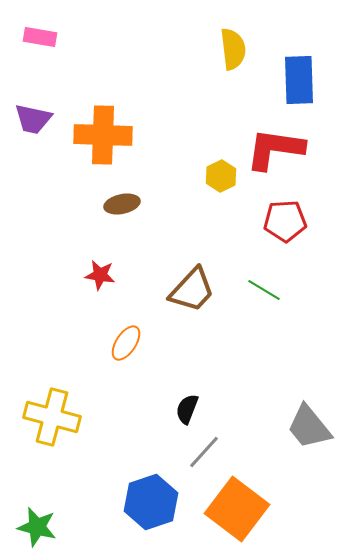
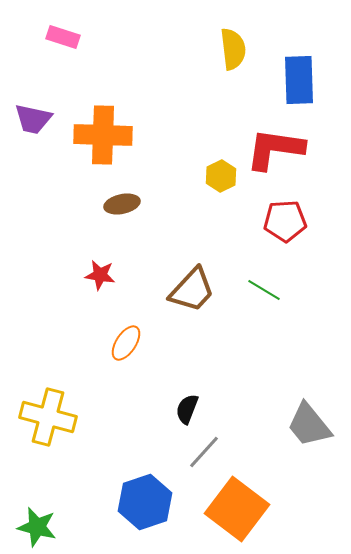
pink rectangle: moved 23 px right; rotated 8 degrees clockwise
yellow cross: moved 4 px left
gray trapezoid: moved 2 px up
blue hexagon: moved 6 px left
